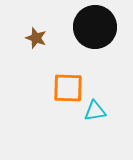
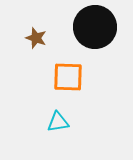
orange square: moved 11 px up
cyan triangle: moved 37 px left, 11 px down
